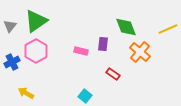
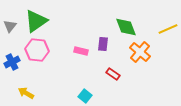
pink hexagon: moved 1 px right, 1 px up; rotated 25 degrees counterclockwise
